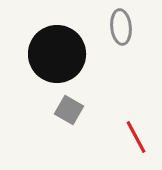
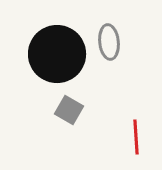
gray ellipse: moved 12 px left, 15 px down
red line: rotated 24 degrees clockwise
